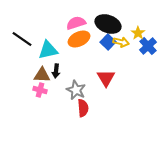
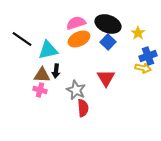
yellow arrow: moved 22 px right, 26 px down
blue cross: moved 10 px down; rotated 24 degrees clockwise
